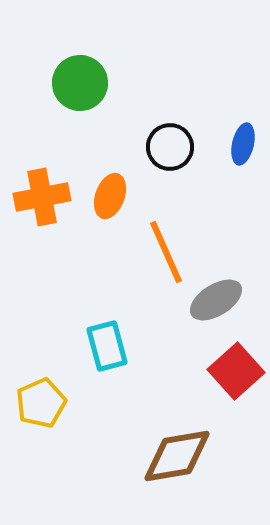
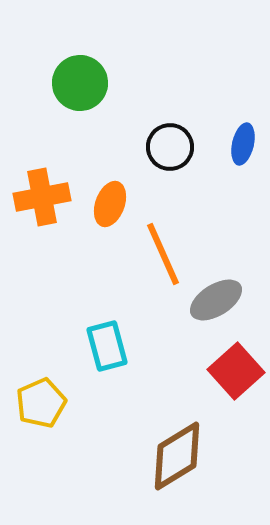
orange ellipse: moved 8 px down
orange line: moved 3 px left, 2 px down
brown diamond: rotated 22 degrees counterclockwise
